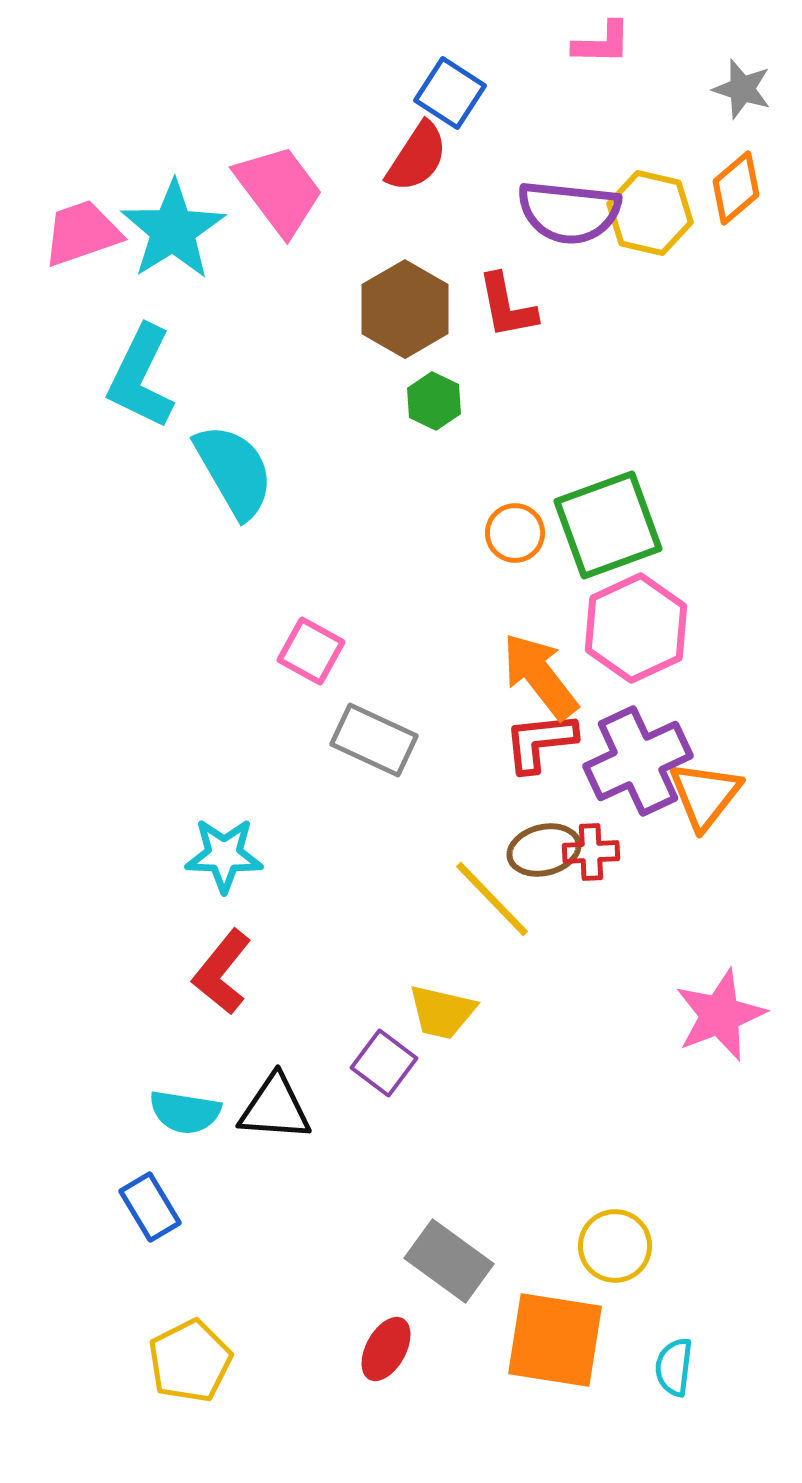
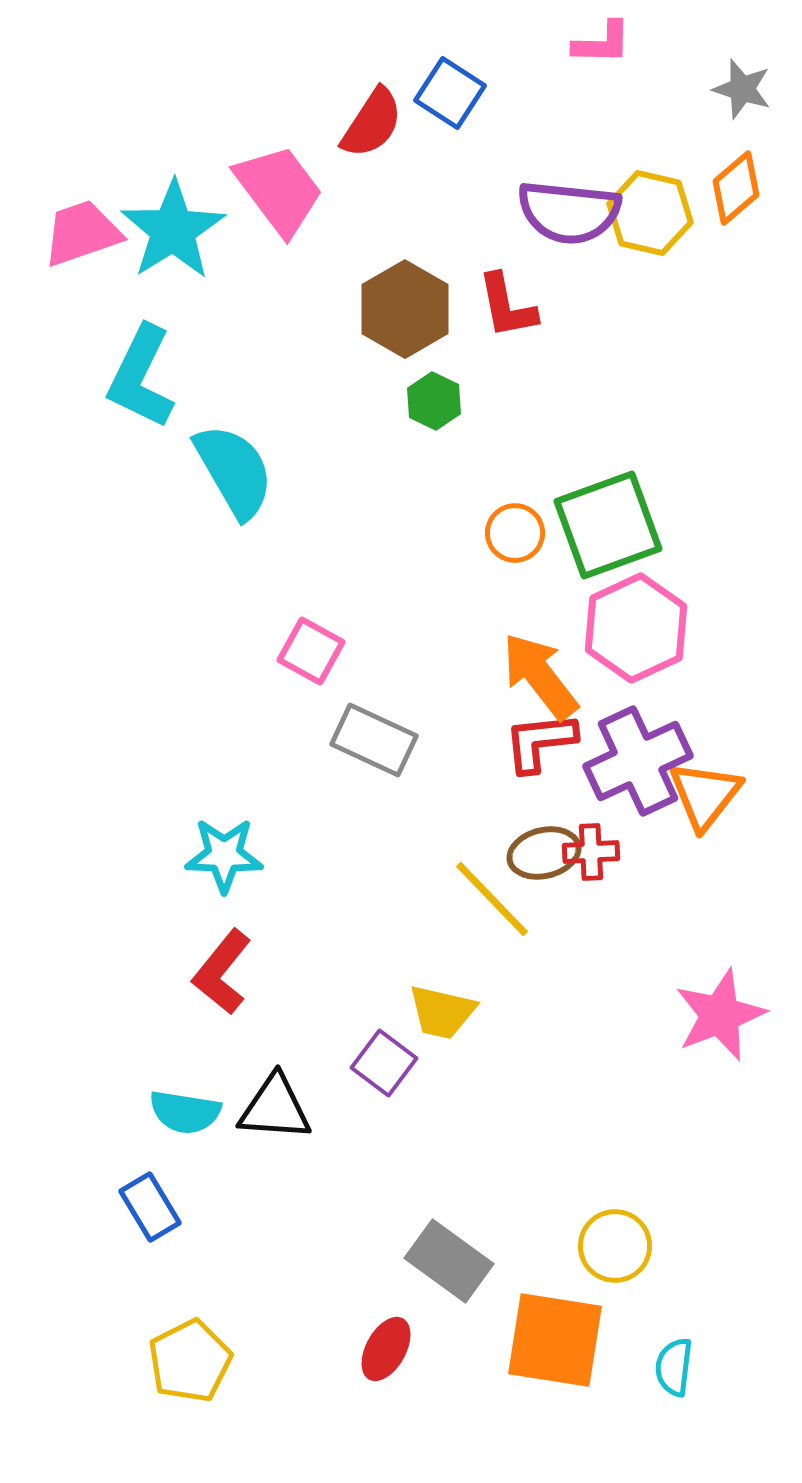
red semicircle at (417, 157): moved 45 px left, 34 px up
brown ellipse at (544, 850): moved 3 px down
